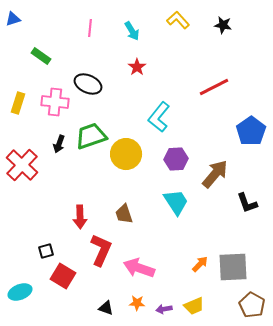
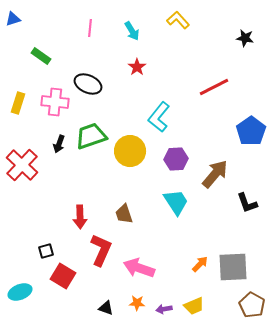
black star: moved 22 px right, 13 px down
yellow circle: moved 4 px right, 3 px up
